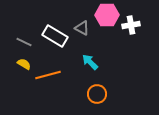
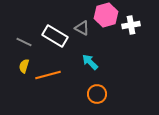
pink hexagon: moved 1 px left; rotated 15 degrees counterclockwise
yellow semicircle: moved 2 px down; rotated 104 degrees counterclockwise
